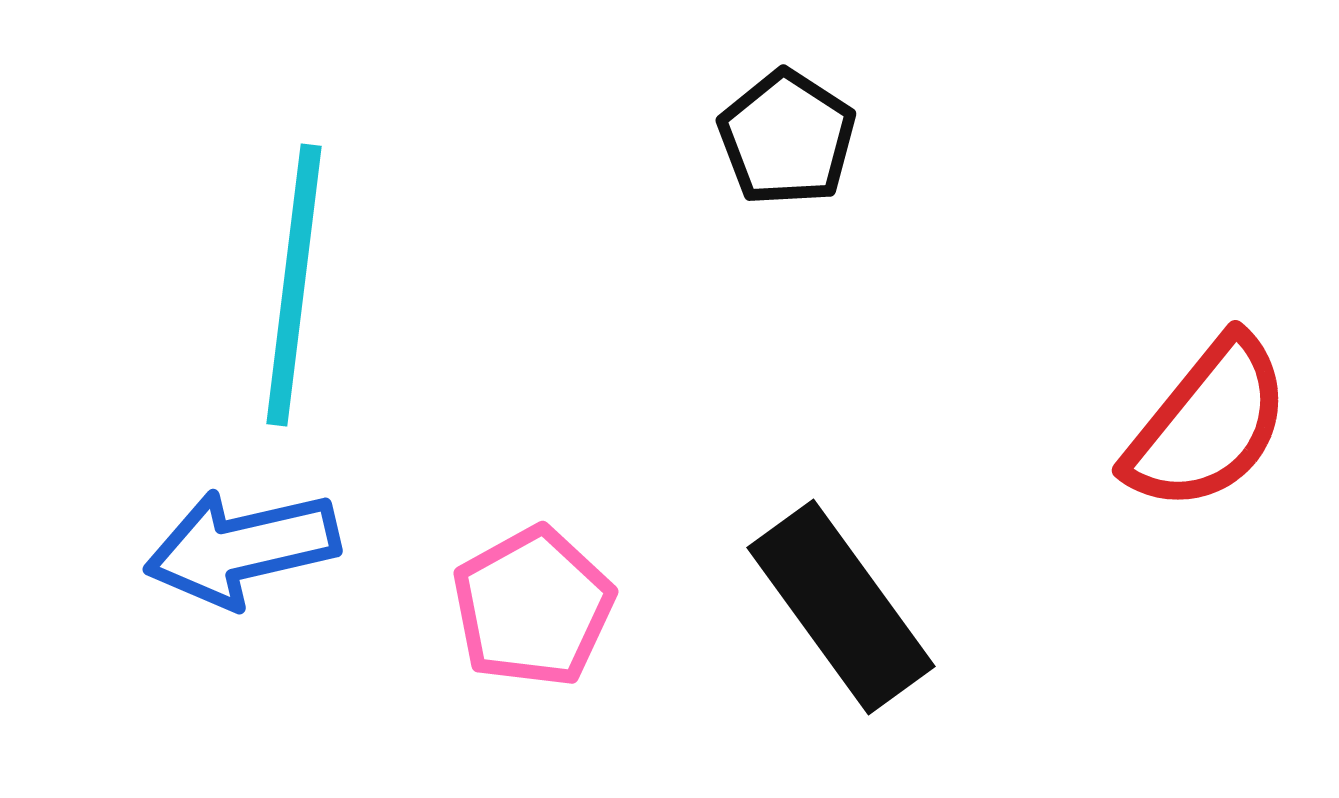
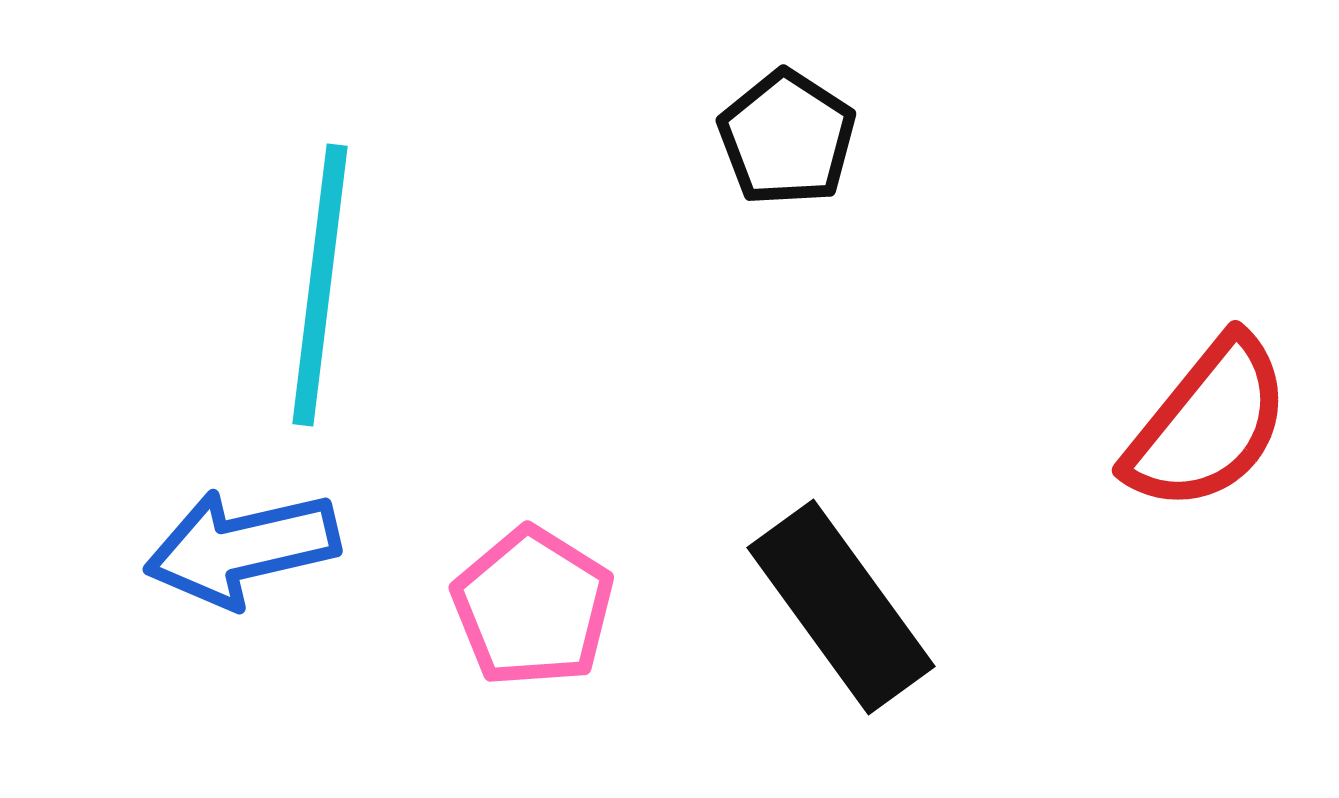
cyan line: moved 26 px right
pink pentagon: rotated 11 degrees counterclockwise
